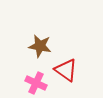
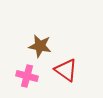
pink cross: moved 9 px left, 7 px up; rotated 10 degrees counterclockwise
